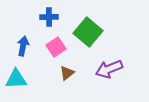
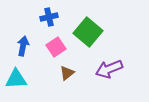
blue cross: rotated 12 degrees counterclockwise
